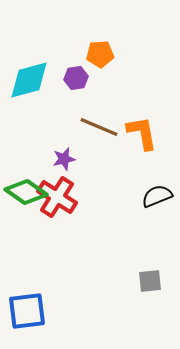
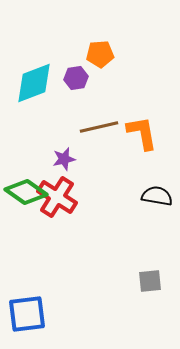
cyan diamond: moved 5 px right, 3 px down; rotated 6 degrees counterclockwise
brown line: rotated 36 degrees counterclockwise
black semicircle: rotated 32 degrees clockwise
blue square: moved 3 px down
